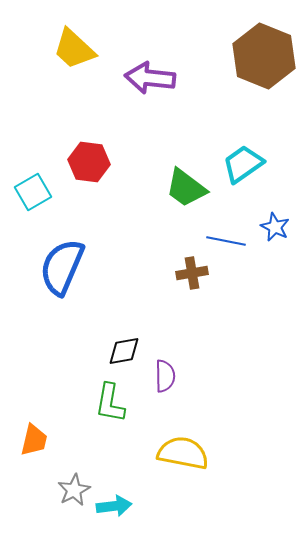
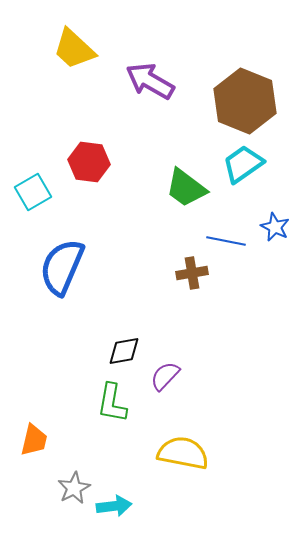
brown hexagon: moved 19 px left, 45 px down
purple arrow: moved 3 px down; rotated 24 degrees clockwise
purple semicircle: rotated 136 degrees counterclockwise
green L-shape: moved 2 px right
gray star: moved 2 px up
